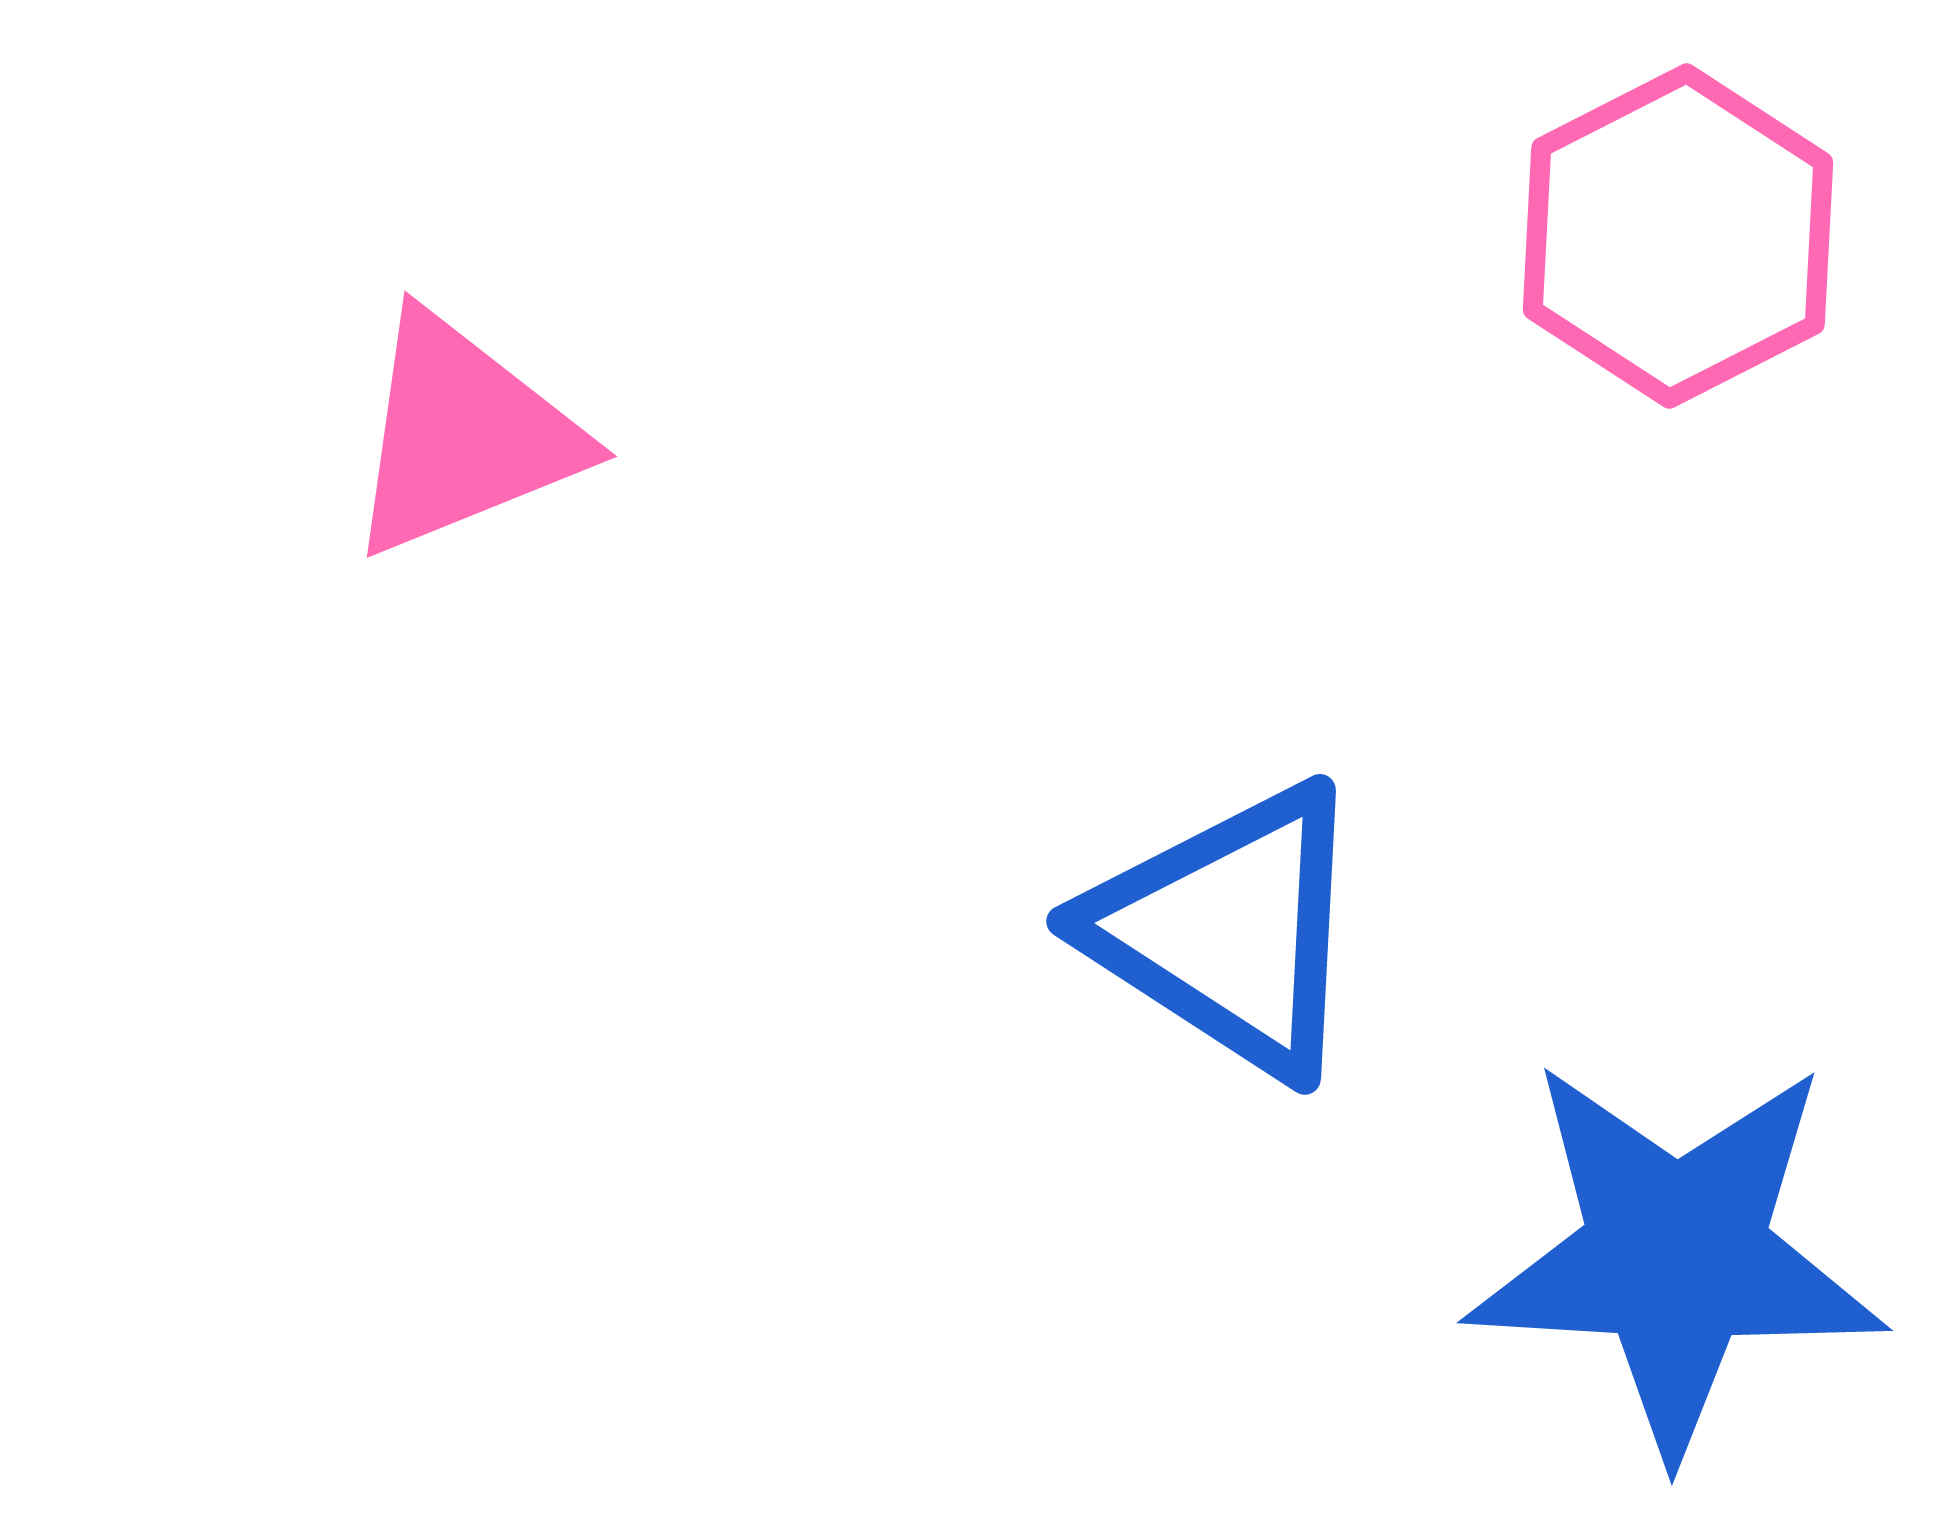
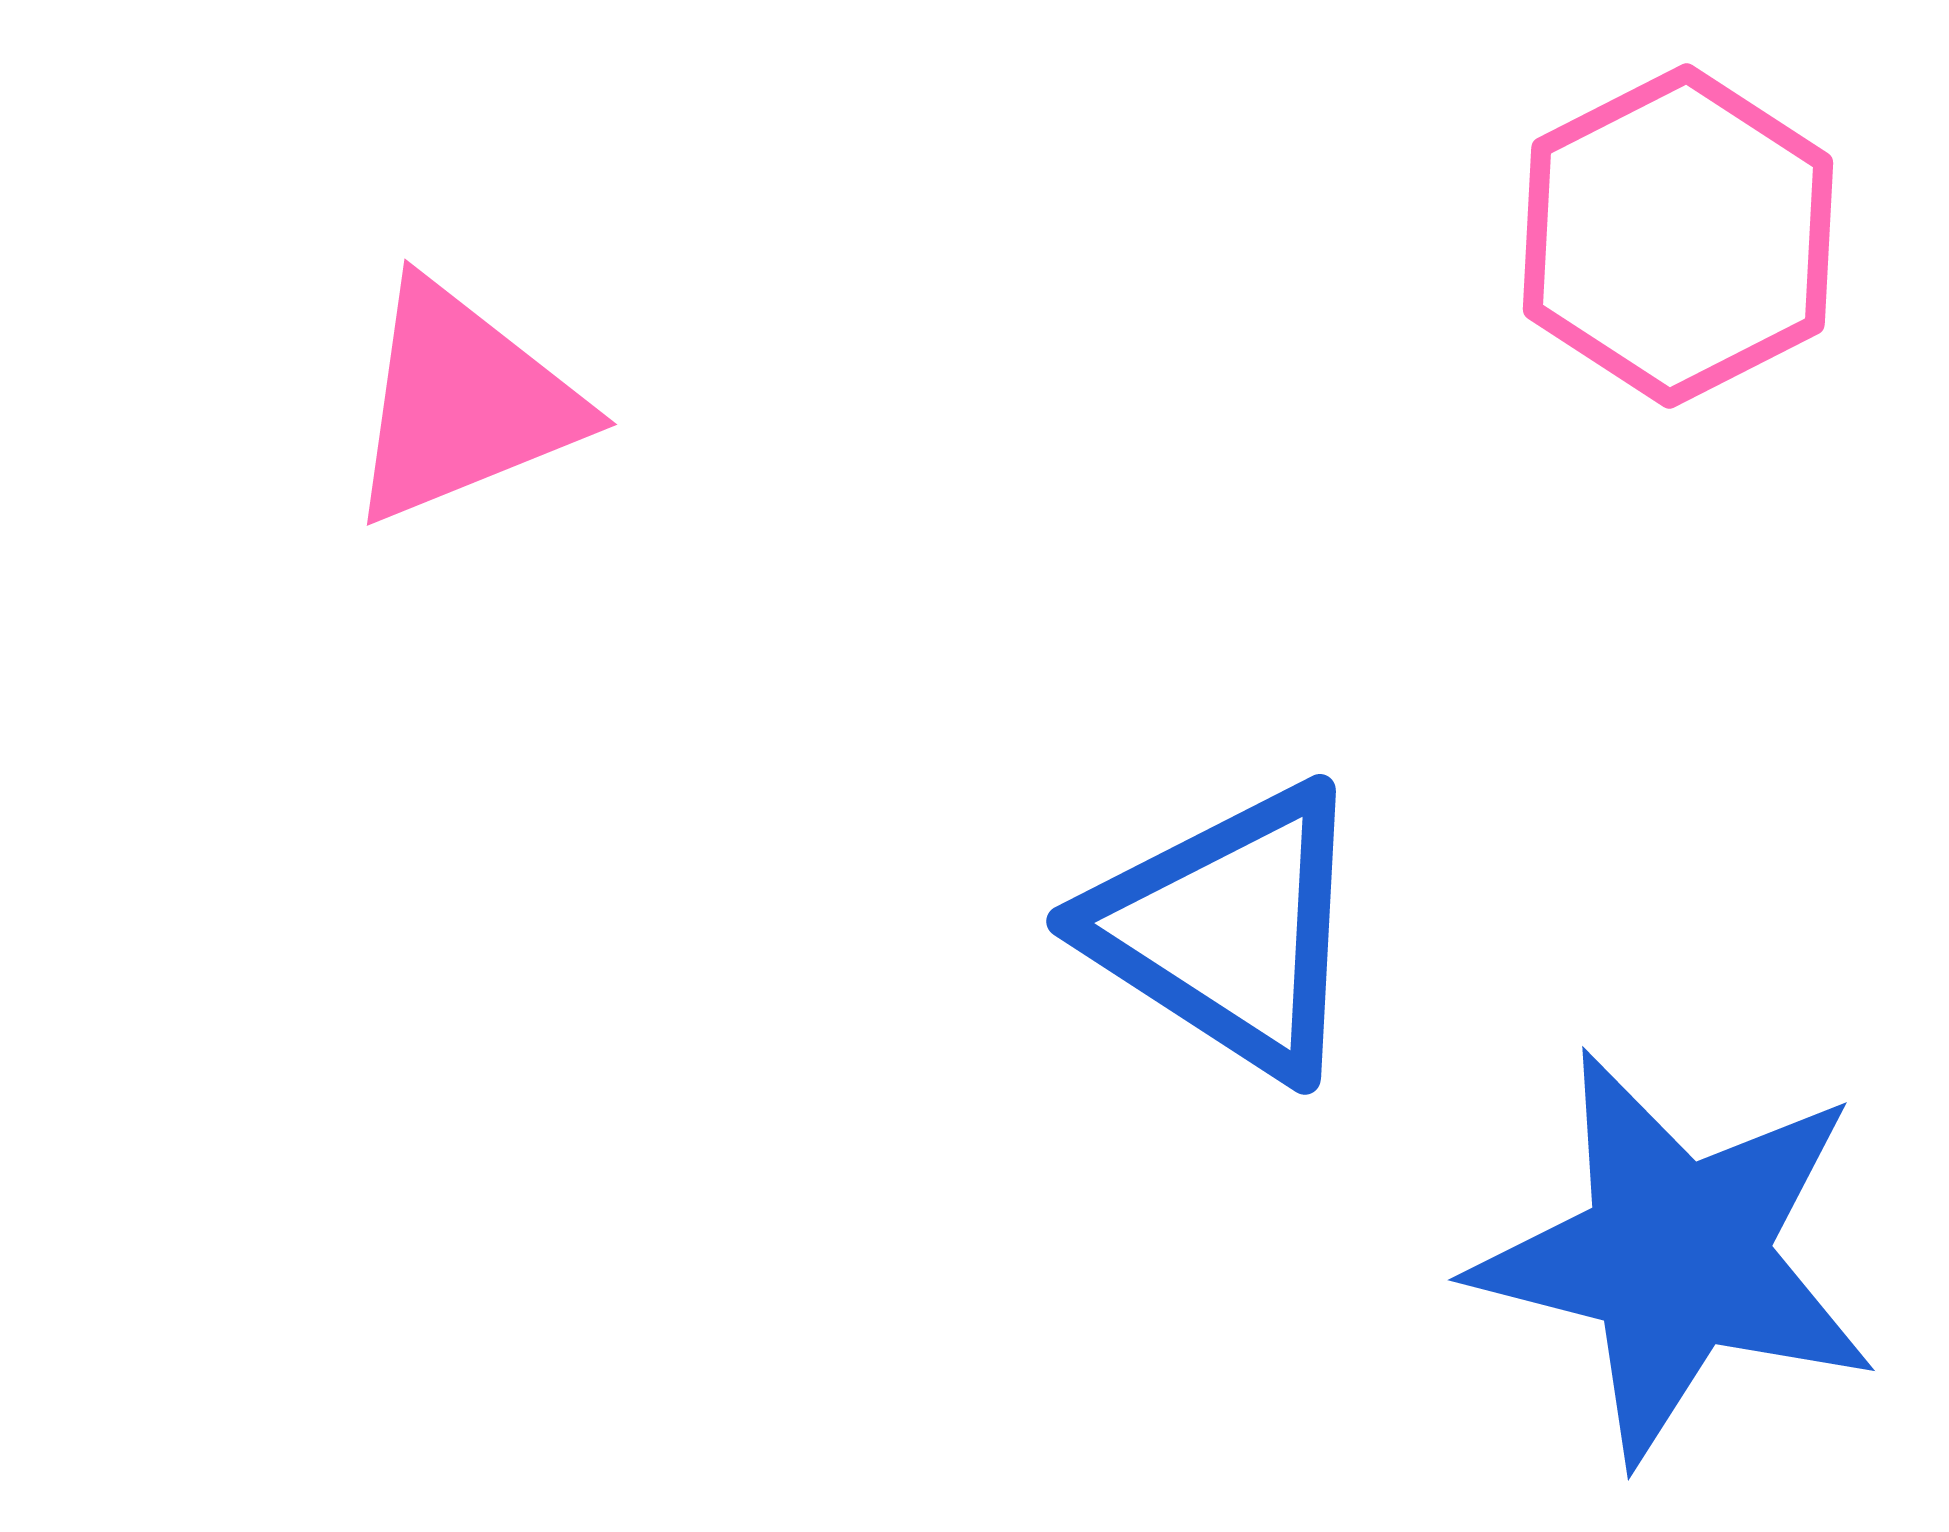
pink triangle: moved 32 px up
blue star: rotated 11 degrees clockwise
